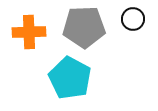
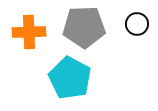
black circle: moved 4 px right, 5 px down
